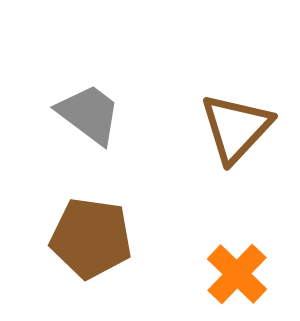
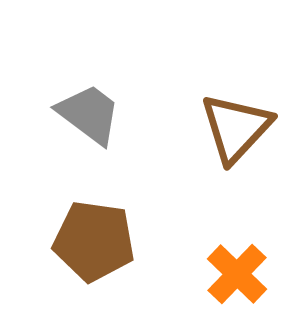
brown pentagon: moved 3 px right, 3 px down
